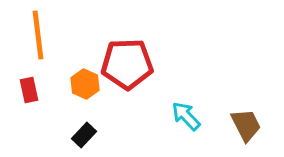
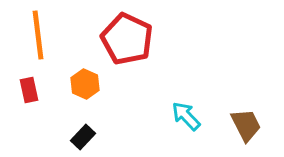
red pentagon: moved 25 px up; rotated 27 degrees clockwise
black rectangle: moved 1 px left, 2 px down
